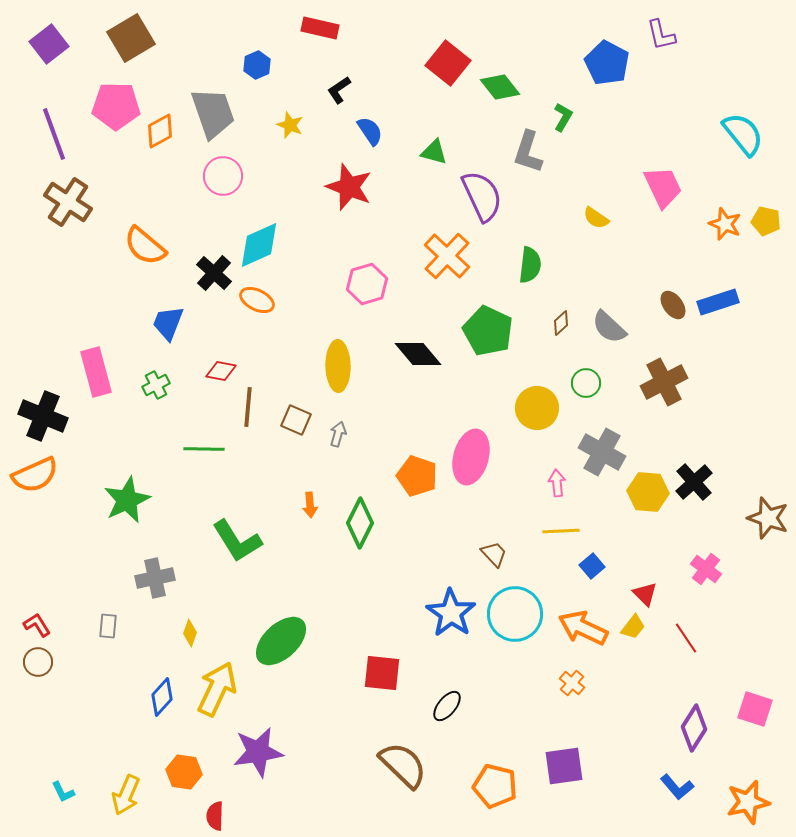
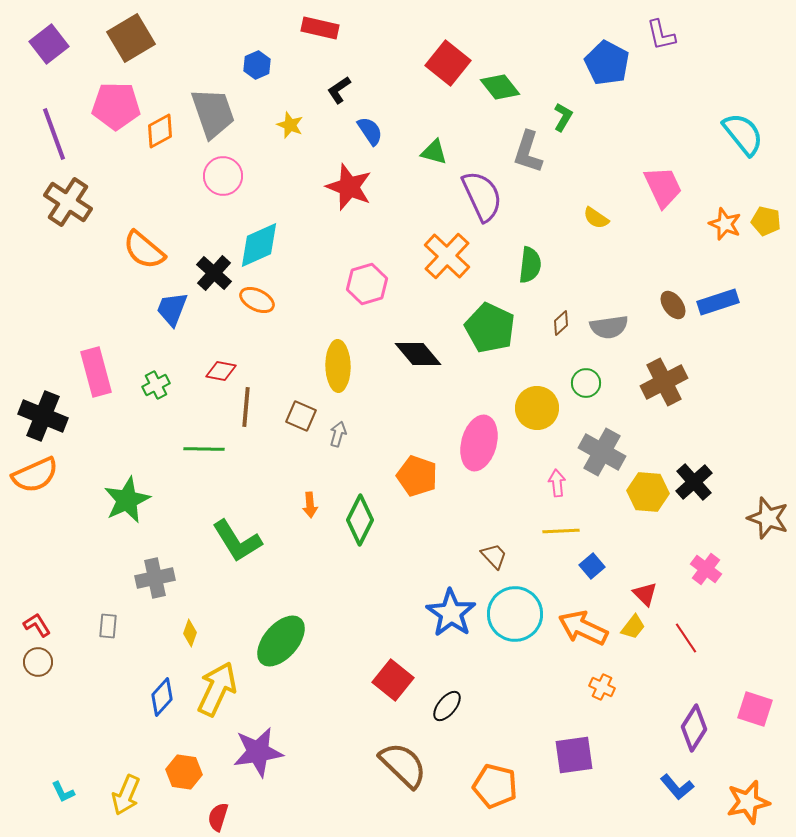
orange semicircle at (145, 246): moved 1 px left, 4 px down
blue trapezoid at (168, 323): moved 4 px right, 14 px up
gray semicircle at (609, 327): rotated 51 degrees counterclockwise
green pentagon at (488, 331): moved 2 px right, 3 px up
brown line at (248, 407): moved 2 px left
brown square at (296, 420): moved 5 px right, 4 px up
pink ellipse at (471, 457): moved 8 px right, 14 px up
green diamond at (360, 523): moved 3 px up
brown trapezoid at (494, 554): moved 2 px down
green ellipse at (281, 641): rotated 6 degrees counterclockwise
red square at (382, 673): moved 11 px right, 7 px down; rotated 33 degrees clockwise
orange cross at (572, 683): moved 30 px right, 4 px down; rotated 15 degrees counterclockwise
purple square at (564, 766): moved 10 px right, 11 px up
red semicircle at (215, 816): moved 3 px right, 1 px down; rotated 16 degrees clockwise
